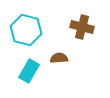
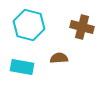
cyan hexagon: moved 3 px right, 5 px up
cyan rectangle: moved 7 px left, 4 px up; rotated 70 degrees clockwise
